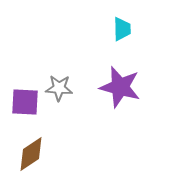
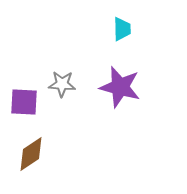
gray star: moved 3 px right, 4 px up
purple square: moved 1 px left
